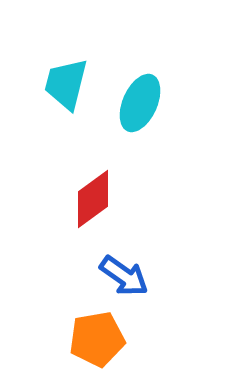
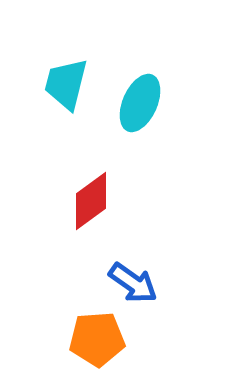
red diamond: moved 2 px left, 2 px down
blue arrow: moved 9 px right, 7 px down
orange pentagon: rotated 6 degrees clockwise
